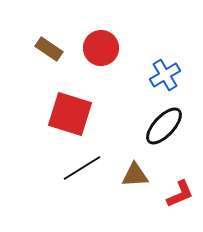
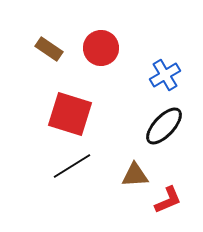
black line: moved 10 px left, 2 px up
red L-shape: moved 12 px left, 6 px down
